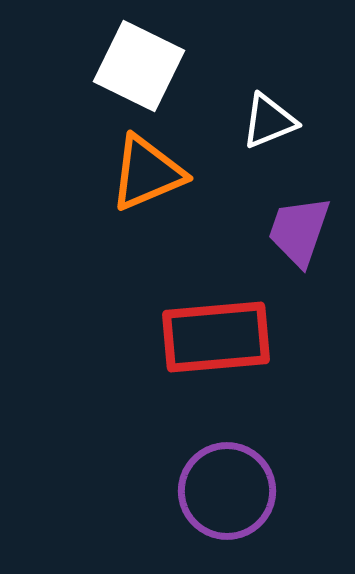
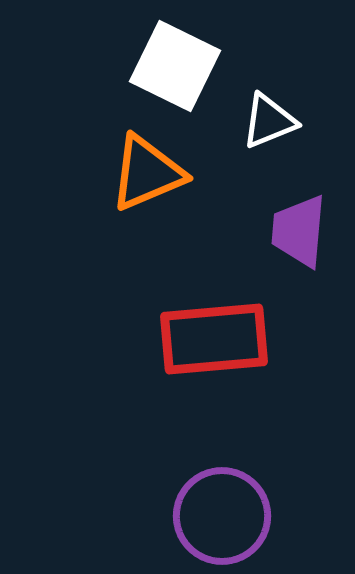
white square: moved 36 px right
purple trapezoid: rotated 14 degrees counterclockwise
red rectangle: moved 2 px left, 2 px down
purple circle: moved 5 px left, 25 px down
